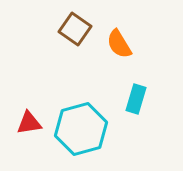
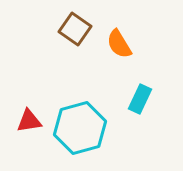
cyan rectangle: moved 4 px right; rotated 8 degrees clockwise
red triangle: moved 2 px up
cyan hexagon: moved 1 px left, 1 px up
